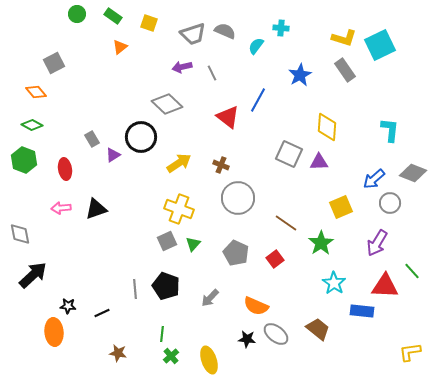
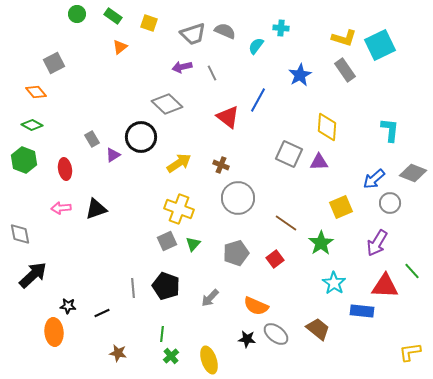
gray pentagon at (236, 253): rotated 30 degrees clockwise
gray line at (135, 289): moved 2 px left, 1 px up
